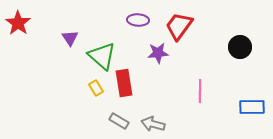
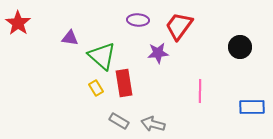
purple triangle: rotated 48 degrees counterclockwise
